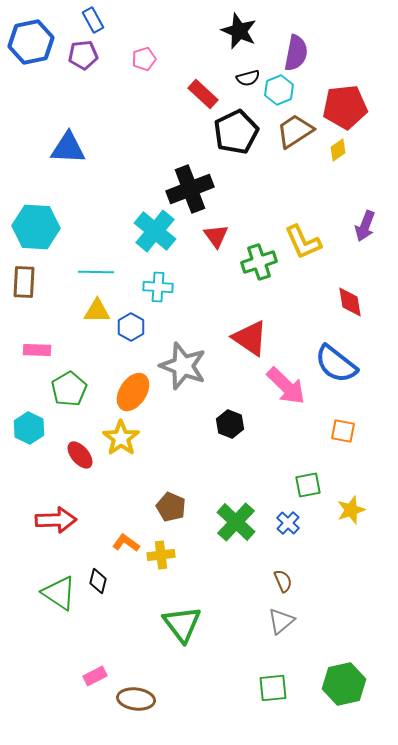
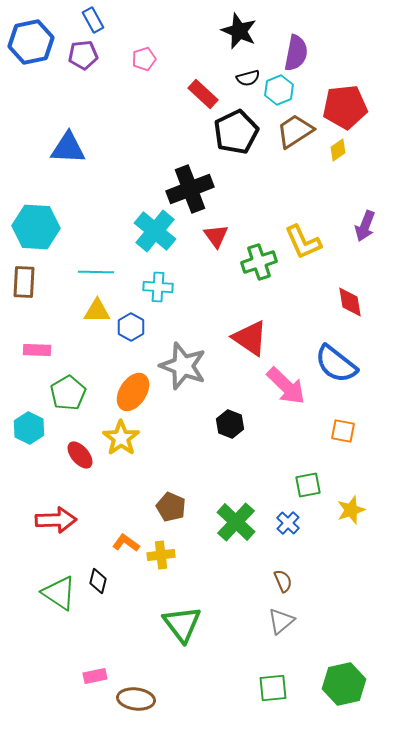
green pentagon at (69, 389): moved 1 px left, 4 px down
pink rectangle at (95, 676): rotated 15 degrees clockwise
